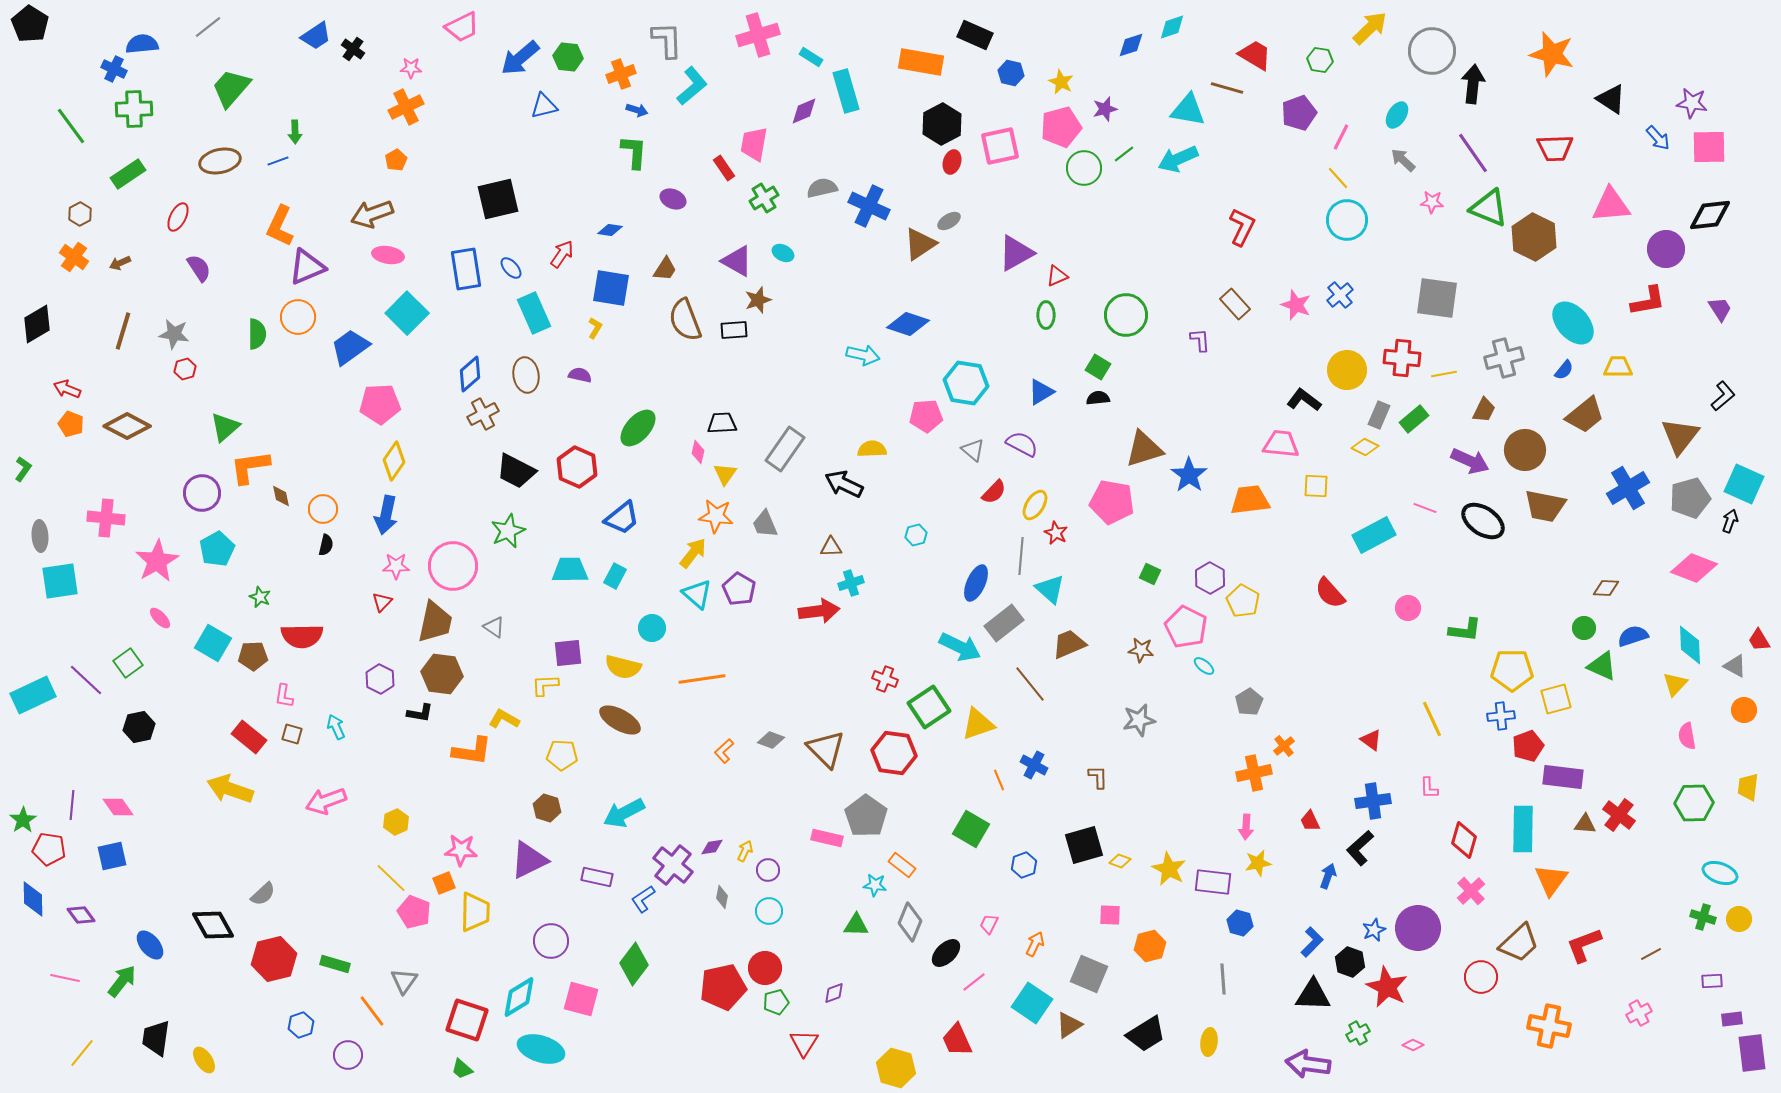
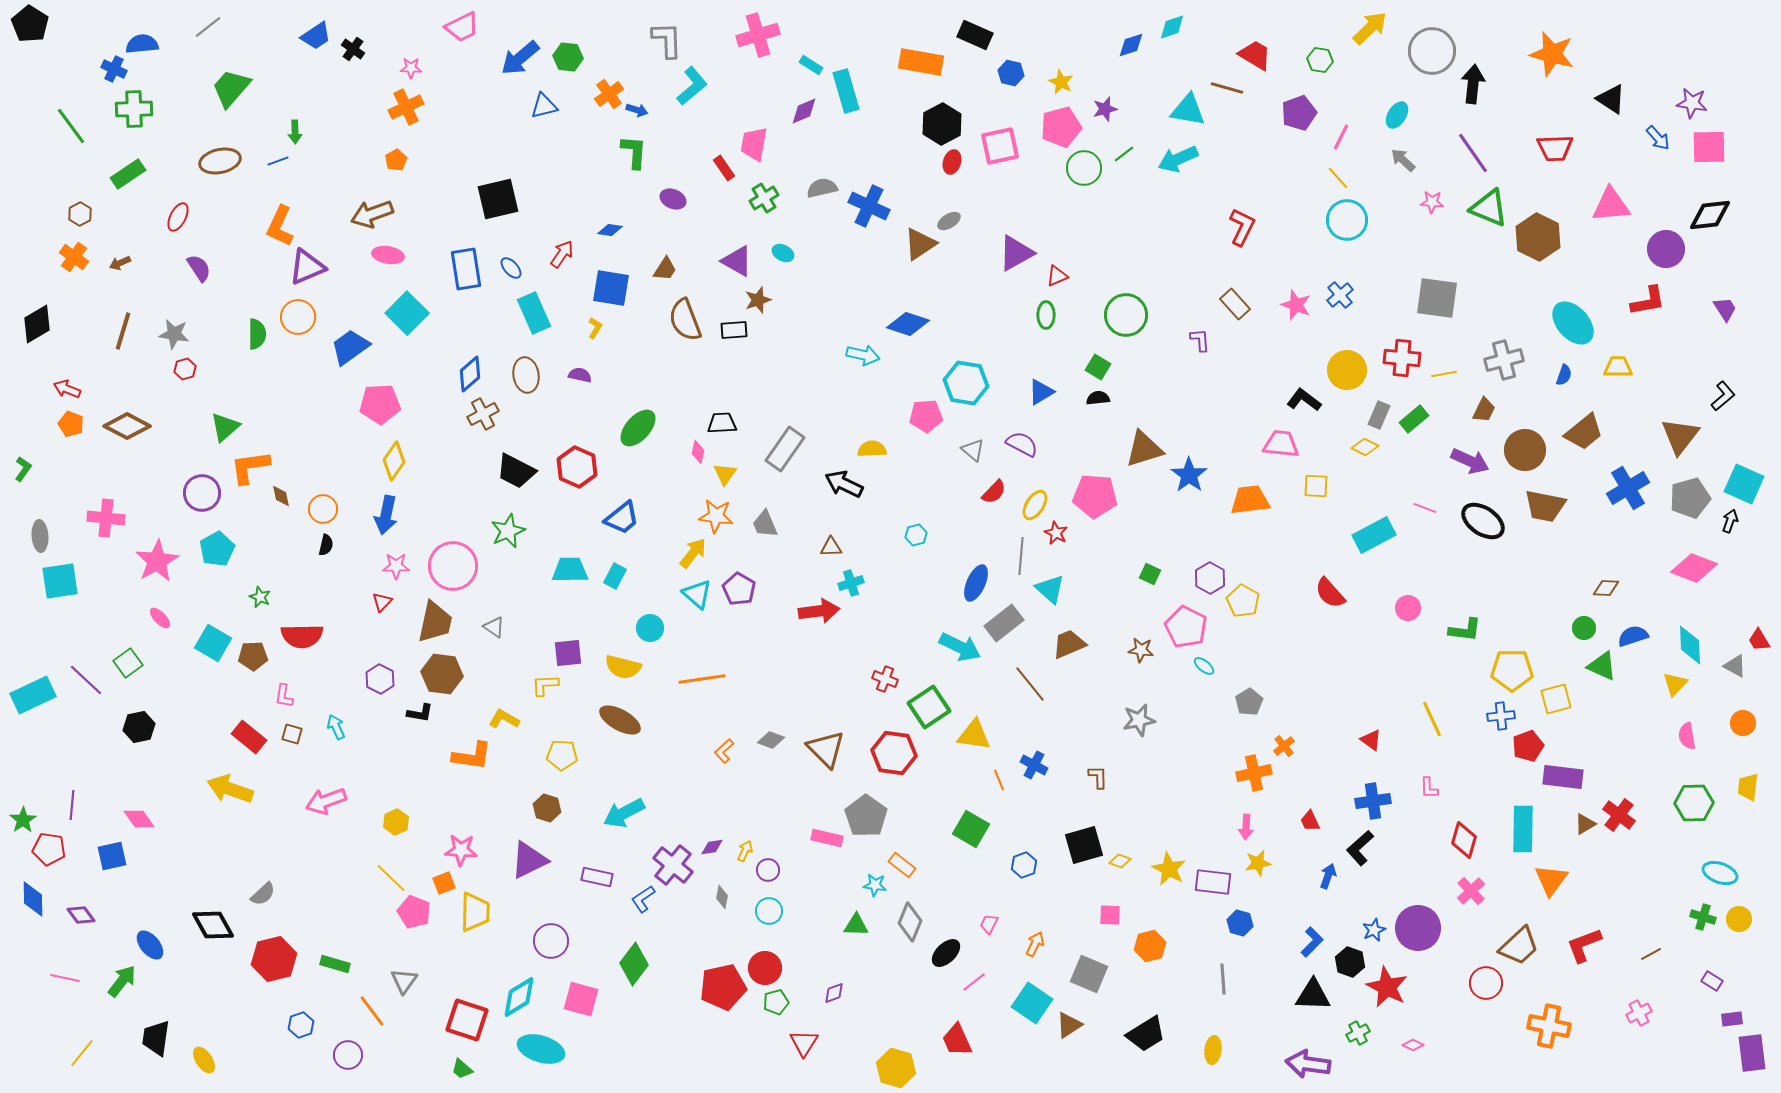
cyan rectangle at (811, 57): moved 8 px down
orange cross at (621, 74): moved 12 px left, 20 px down; rotated 16 degrees counterclockwise
brown hexagon at (1534, 237): moved 4 px right
purple trapezoid at (1720, 309): moved 5 px right
gray cross at (1504, 358): moved 2 px down
blue semicircle at (1564, 370): moved 5 px down; rotated 20 degrees counterclockwise
brown trapezoid at (1585, 415): moved 1 px left, 17 px down
pink pentagon at (1112, 502): moved 17 px left, 6 px up; rotated 6 degrees counterclockwise
cyan circle at (652, 628): moved 2 px left
orange circle at (1744, 710): moved 1 px left, 13 px down
yellow triangle at (978, 724): moved 4 px left, 11 px down; rotated 27 degrees clockwise
orange L-shape at (472, 751): moved 5 px down
pink diamond at (118, 807): moved 21 px right, 12 px down
brown triangle at (1585, 824): rotated 35 degrees counterclockwise
brown trapezoid at (1519, 943): moved 3 px down
red circle at (1481, 977): moved 5 px right, 6 px down
purple rectangle at (1712, 981): rotated 35 degrees clockwise
yellow ellipse at (1209, 1042): moved 4 px right, 8 px down
